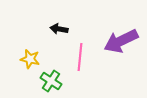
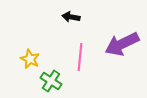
black arrow: moved 12 px right, 12 px up
purple arrow: moved 1 px right, 3 px down
yellow star: rotated 12 degrees clockwise
